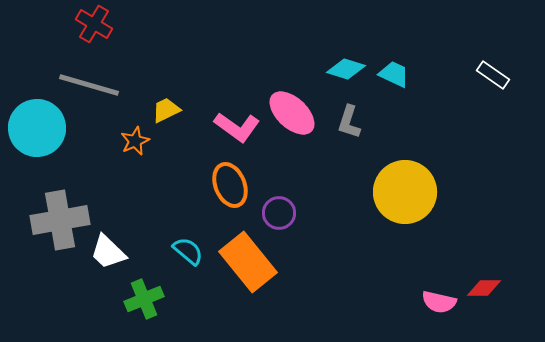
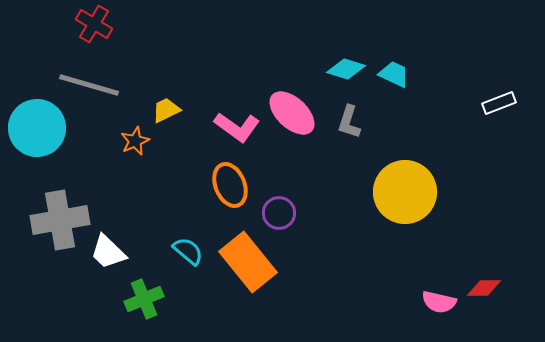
white rectangle: moved 6 px right, 28 px down; rotated 56 degrees counterclockwise
